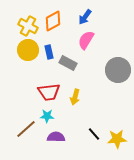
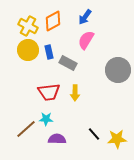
yellow arrow: moved 4 px up; rotated 14 degrees counterclockwise
cyan star: moved 1 px left, 3 px down
purple semicircle: moved 1 px right, 2 px down
